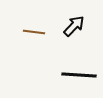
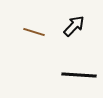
brown line: rotated 10 degrees clockwise
